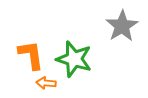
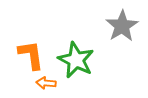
green star: moved 2 px right, 1 px down; rotated 9 degrees clockwise
